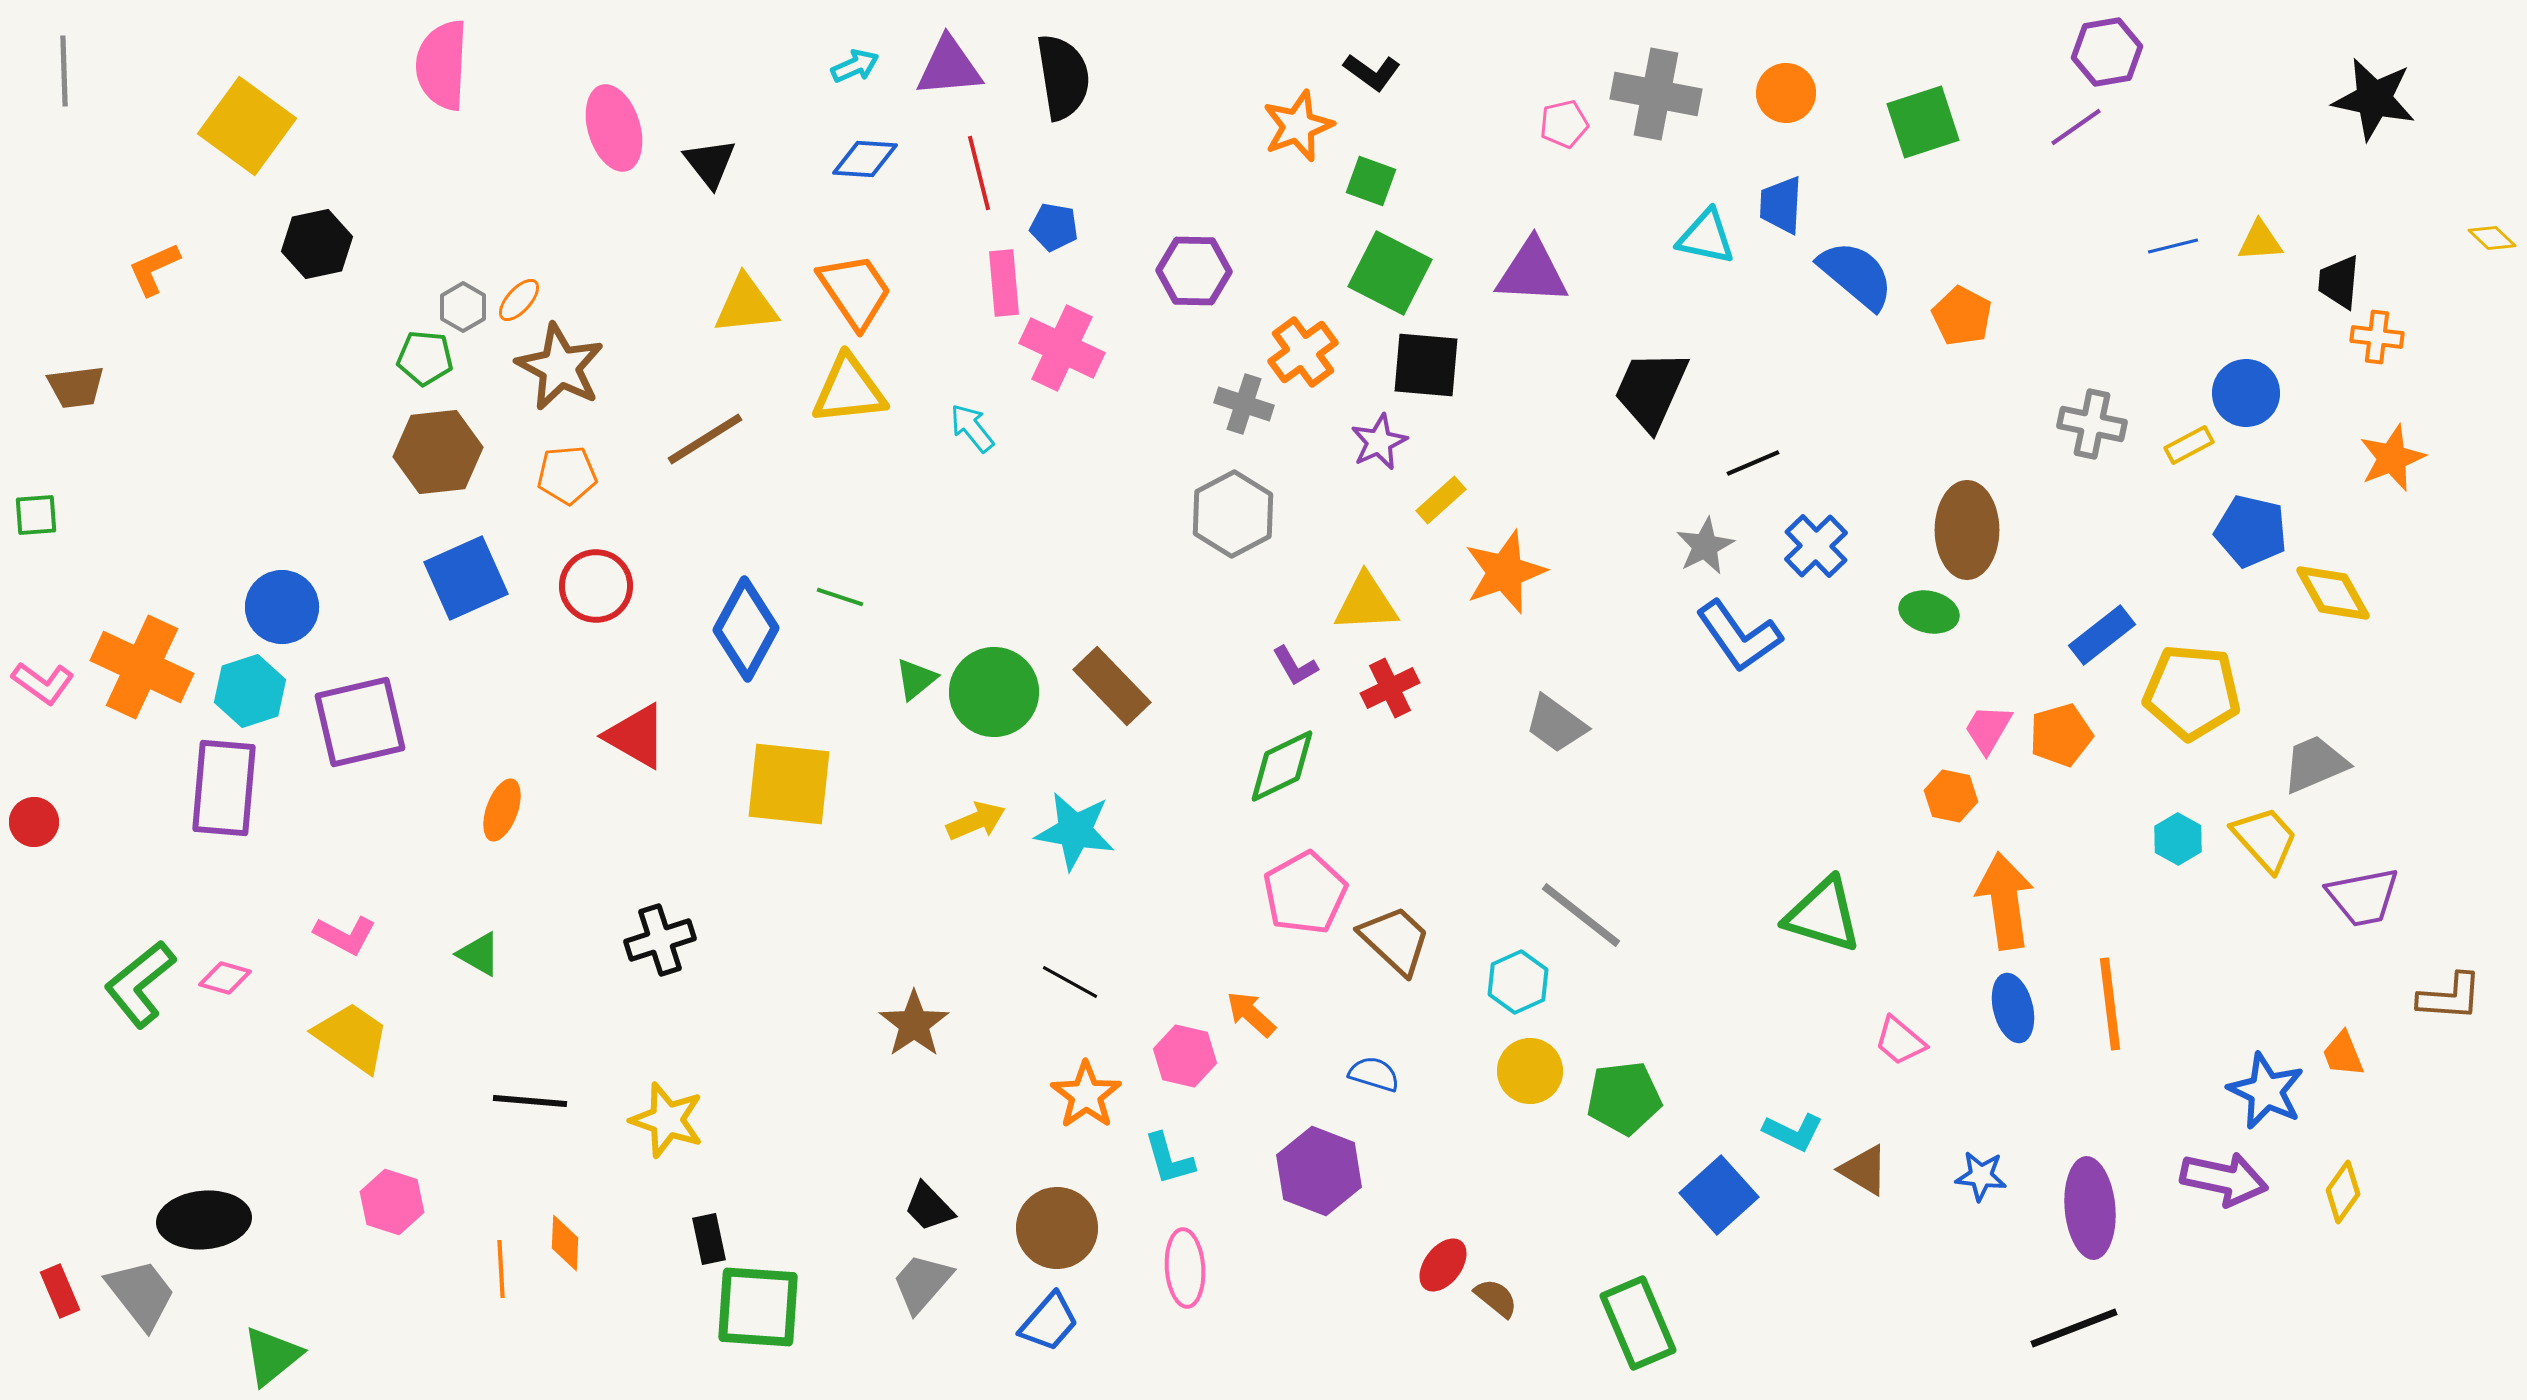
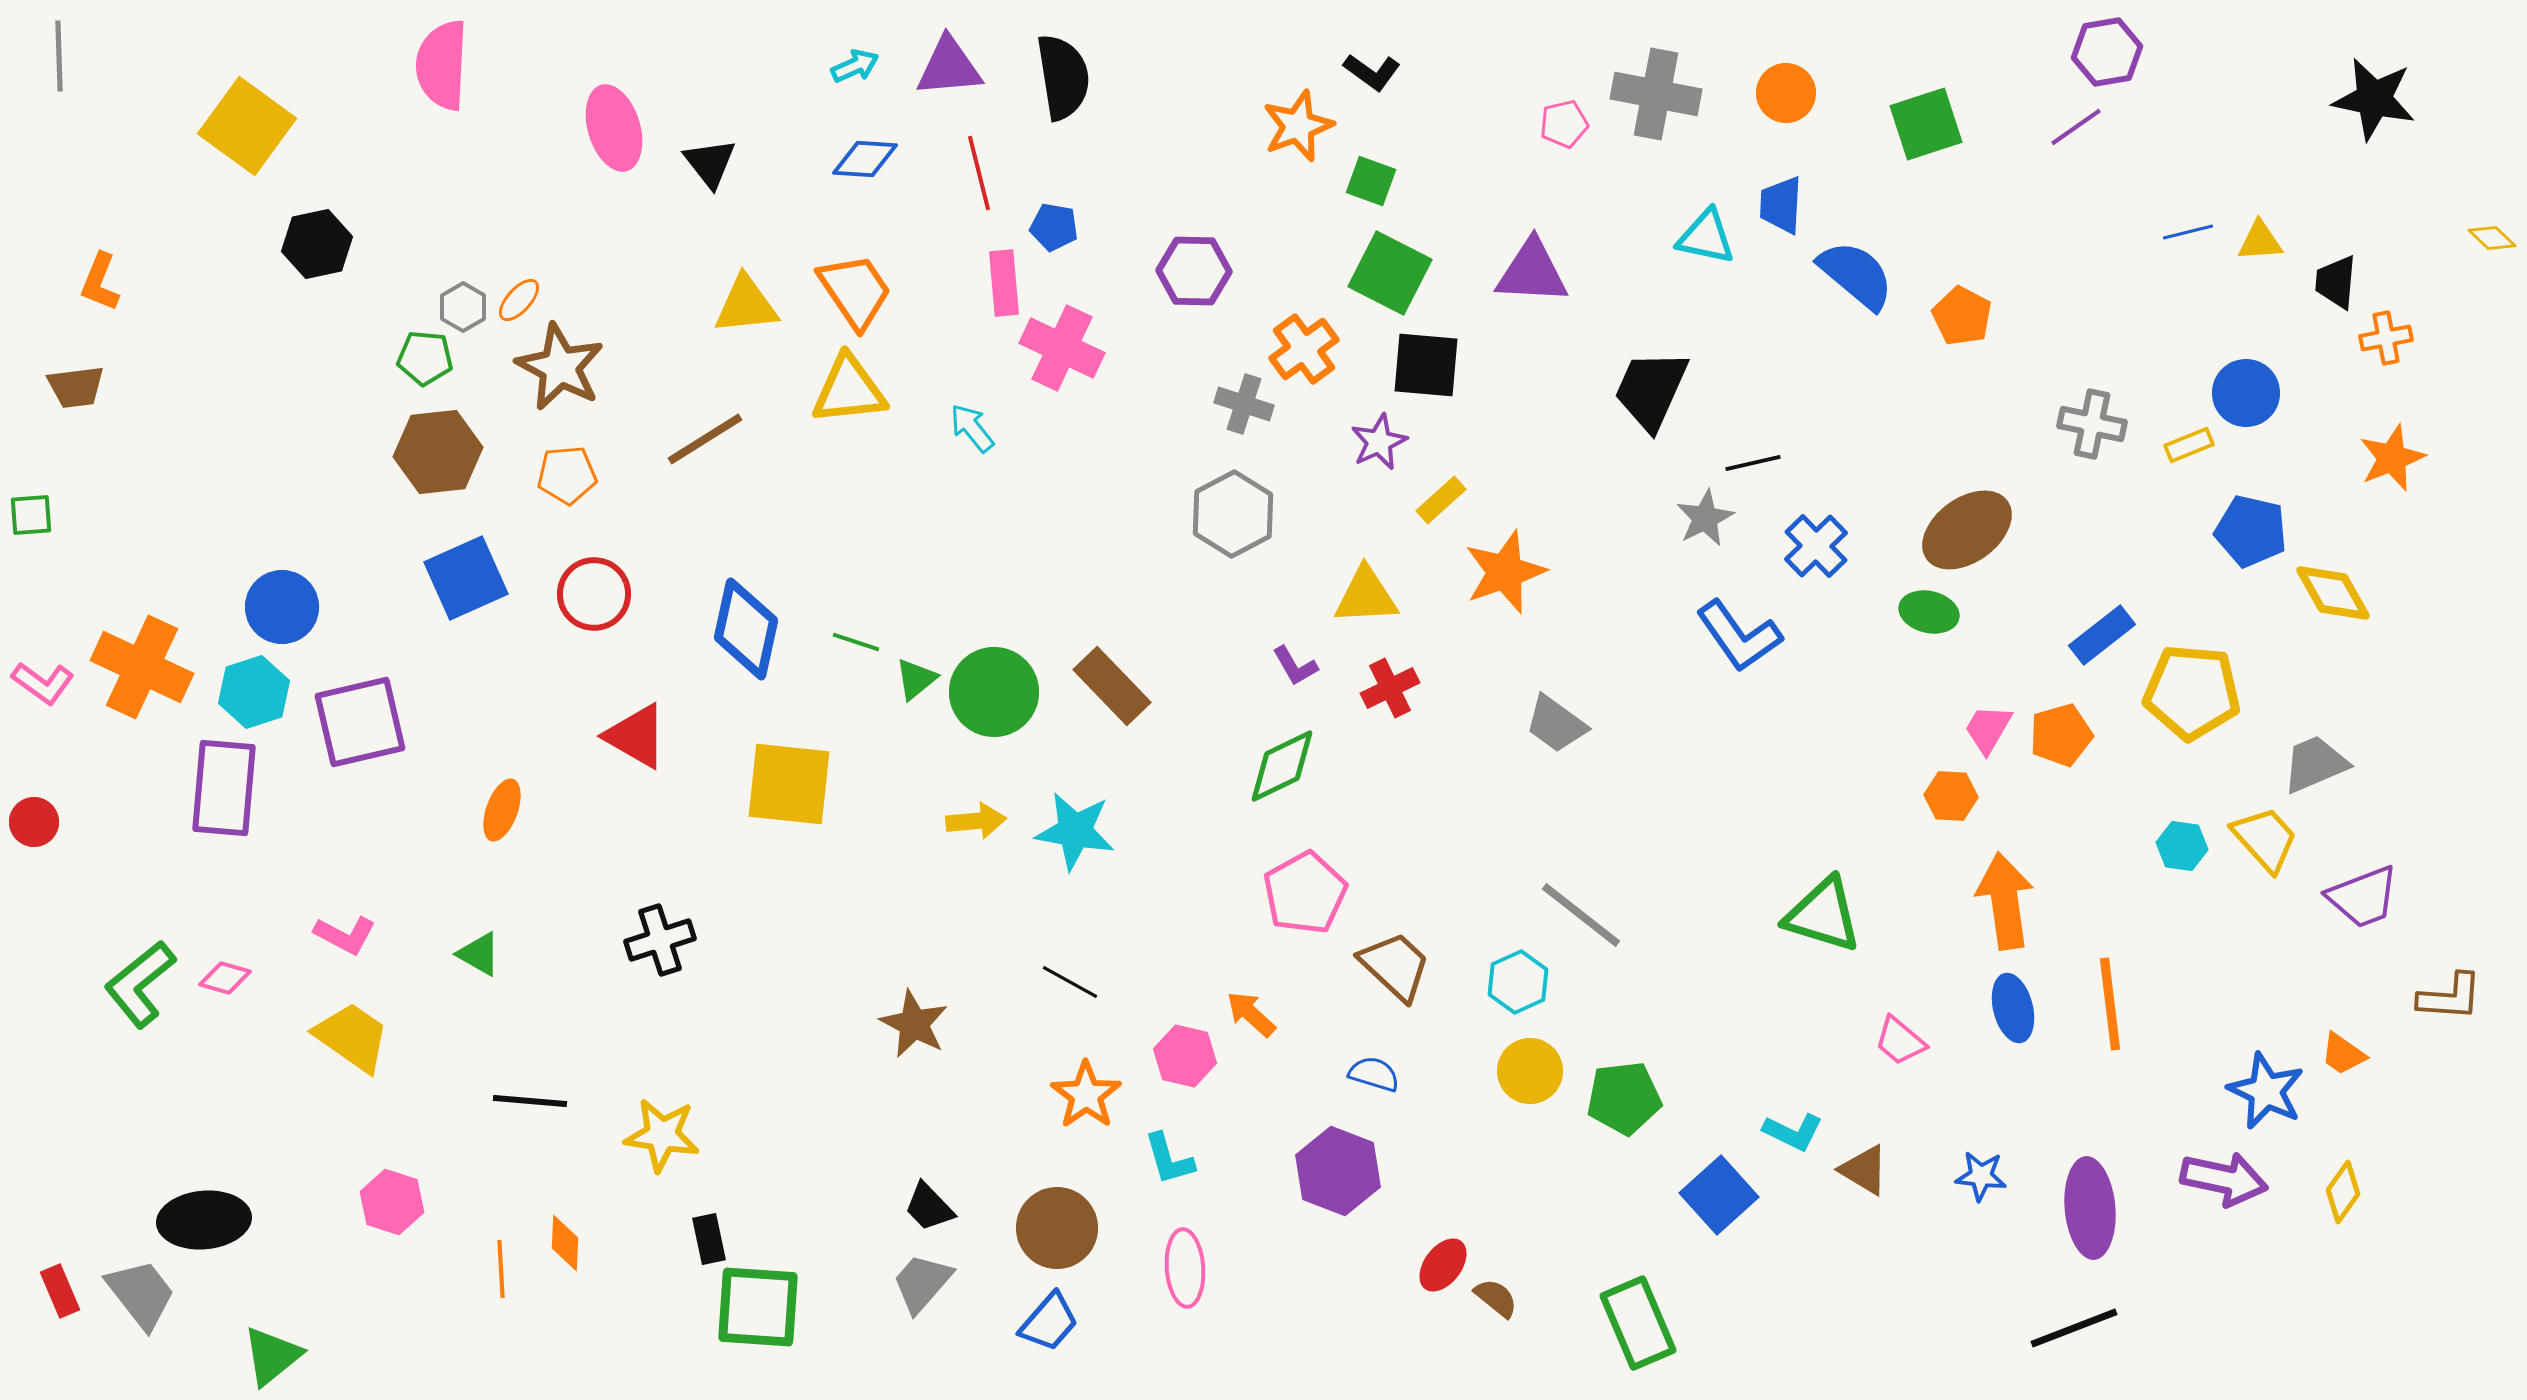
gray line at (64, 71): moved 5 px left, 15 px up
green square at (1923, 122): moved 3 px right, 2 px down
blue line at (2173, 246): moved 15 px right, 14 px up
orange L-shape at (154, 269): moved 54 px left, 13 px down; rotated 44 degrees counterclockwise
black trapezoid at (2339, 282): moved 3 px left
orange cross at (2377, 337): moved 9 px right, 1 px down; rotated 18 degrees counterclockwise
orange cross at (1303, 352): moved 1 px right, 3 px up
yellow rectangle at (2189, 445): rotated 6 degrees clockwise
black line at (1753, 463): rotated 10 degrees clockwise
green square at (36, 515): moved 5 px left
brown ellipse at (1967, 530): rotated 54 degrees clockwise
gray star at (1705, 546): moved 28 px up
red circle at (596, 586): moved 2 px left, 8 px down
green line at (840, 597): moved 16 px right, 45 px down
yellow triangle at (1366, 603): moved 7 px up
blue diamond at (746, 629): rotated 16 degrees counterclockwise
cyan hexagon at (250, 691): moved 4 px right, 1 px down
orange hexagon at (1951, 796): rotated 9 degrees counterclockwise
yellow arrow at (976, 821): rotated 18 degrees clockwise
cyan hexagon at (2178, 839): moved 4 px right, 7 px down; rotated 21 degrees counterclockwise
purple trapezoid at (2363, 897): rotated 10 degrees counterclockwise
brown trapezoid at (1395, 940): moved 26 px down
brown star at (914, 1024): rotated 10 degrees counterclockwise
orange trapezoid at (2343, 1054): rotated 33 degrees counterclockwise
yellow star at (667, 1120): moved 5 px left, 15 px down; rotated 10 degrees counterclockwise
purple hexagon at (1319, 1171): moved 19 px right
